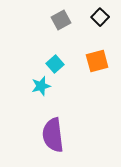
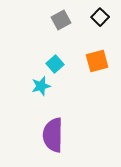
purple semicircle: rotated 8 degrees clockwise
